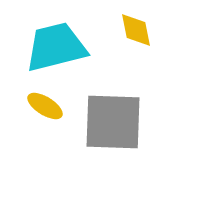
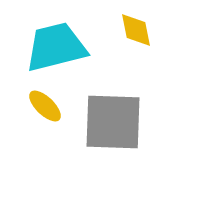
yellow ellipse: rotated 12 degrees clockwise
